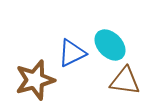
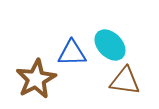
blue triangle: rotated 24 degrees clockwise
brown star: moved 1 px right, 1 px up; rotated 12 degrees counterclockwise
